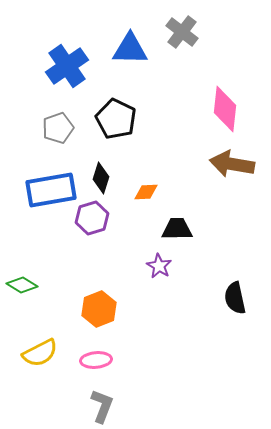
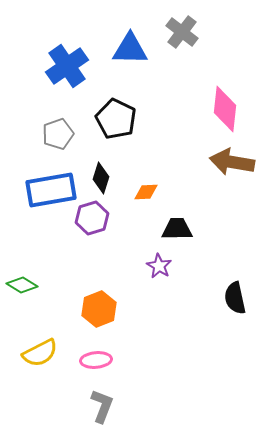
gray pentagon: moved 6 px down
brown arrow: moved 2 px up
